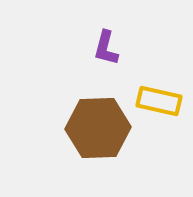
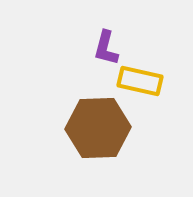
yellow rectangle: moved 19 px left, 20 px up
